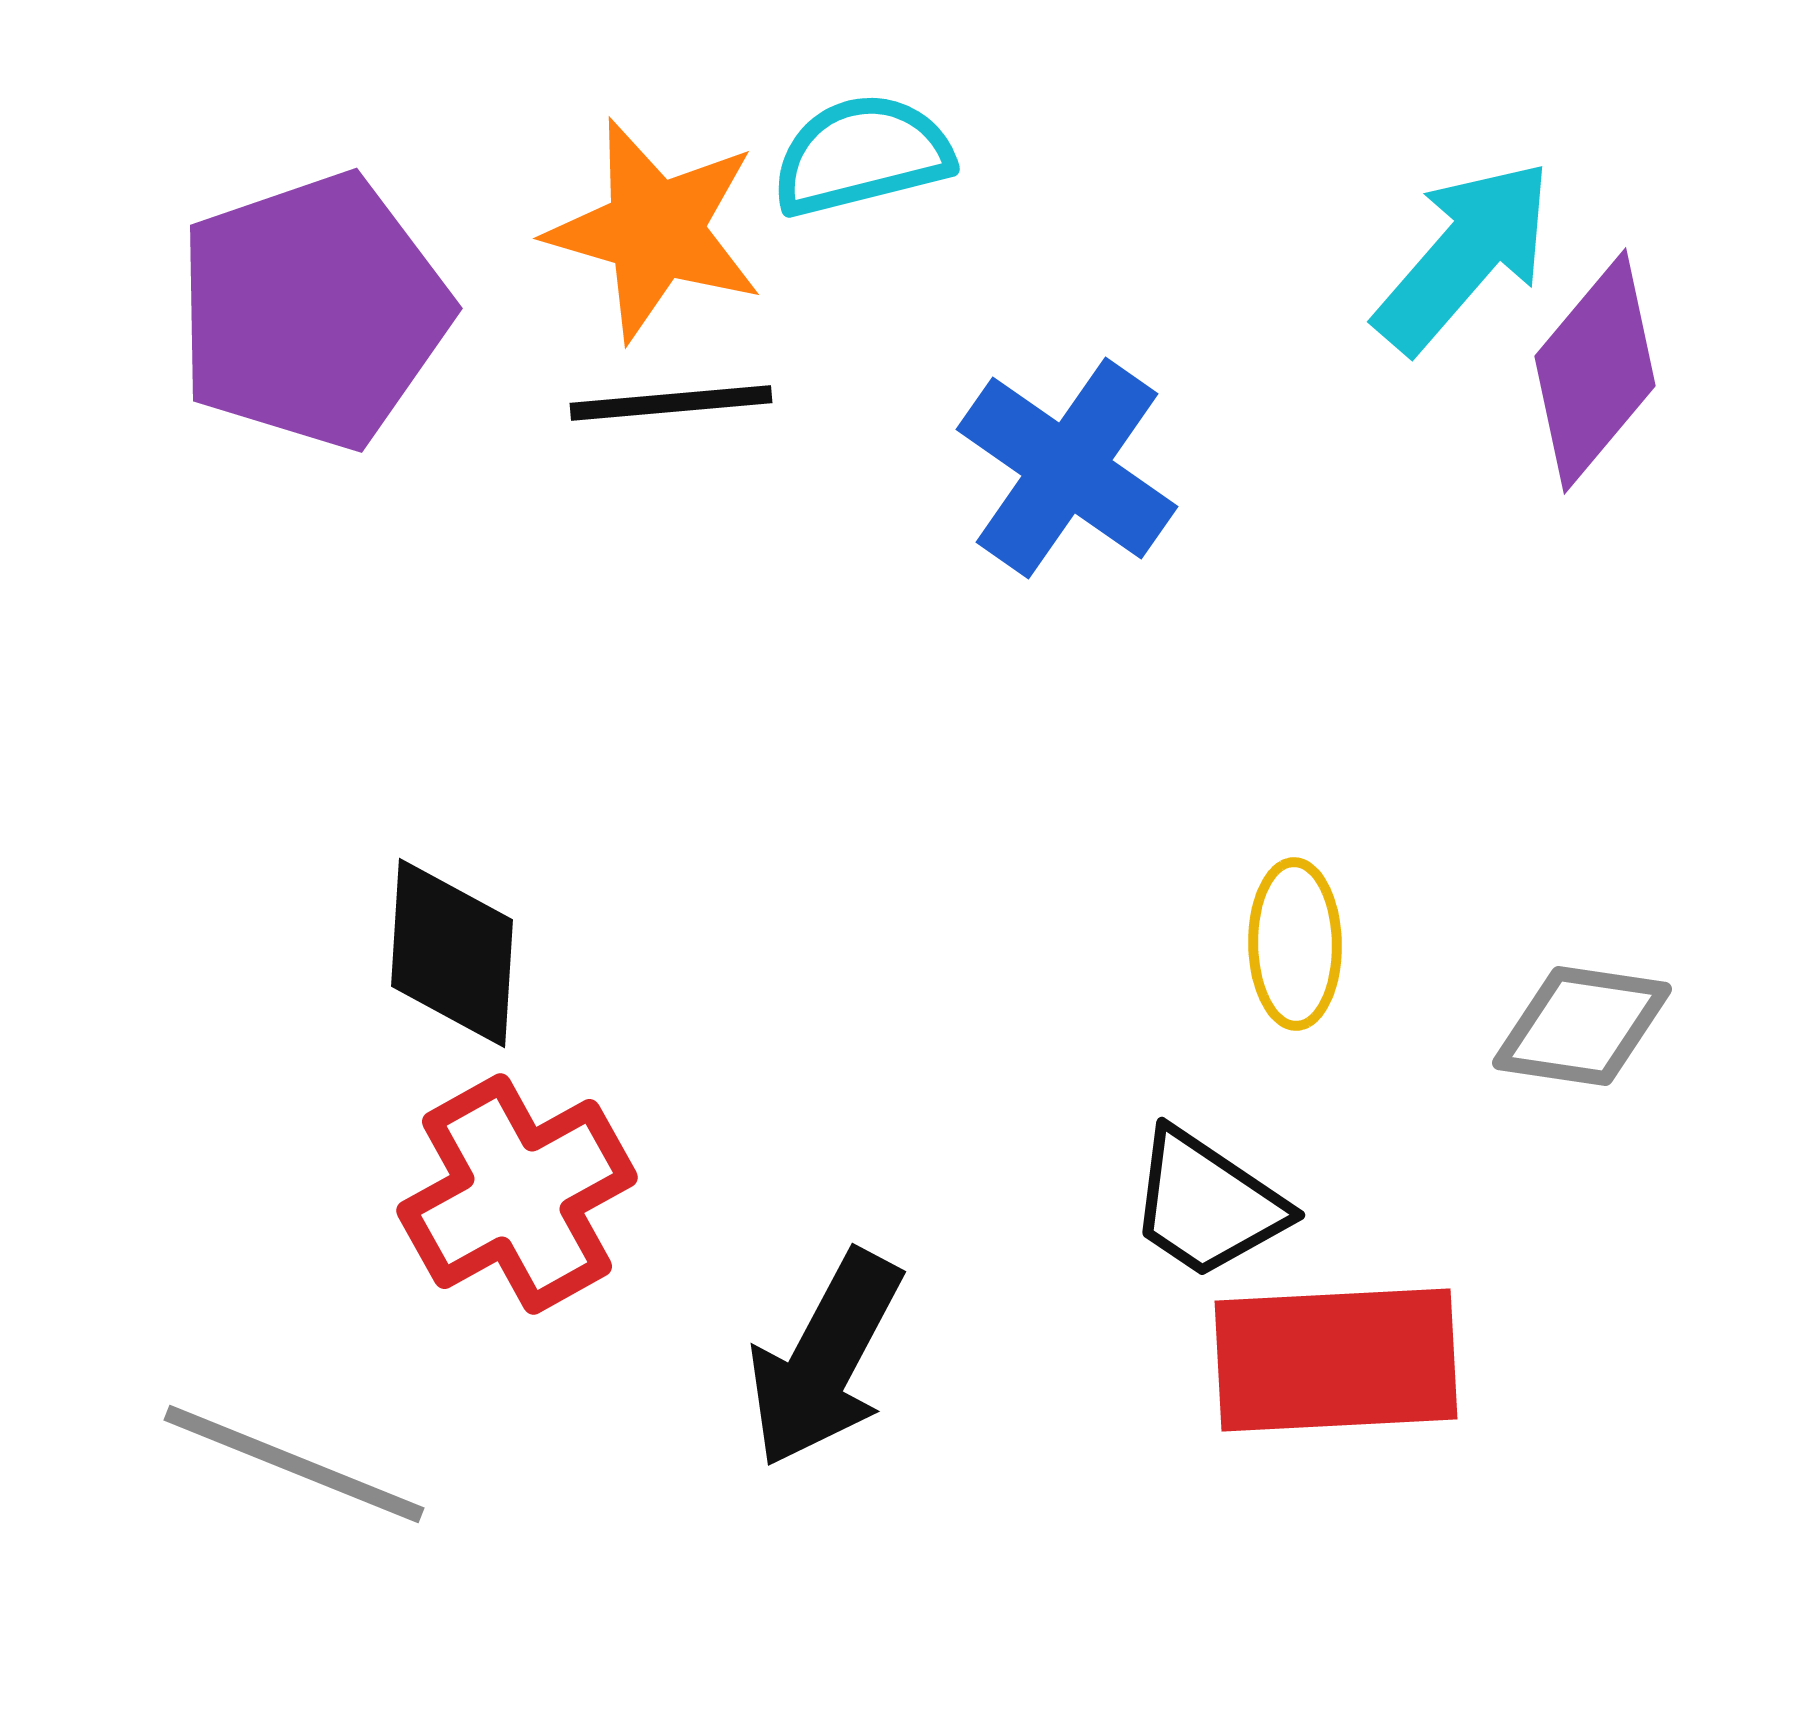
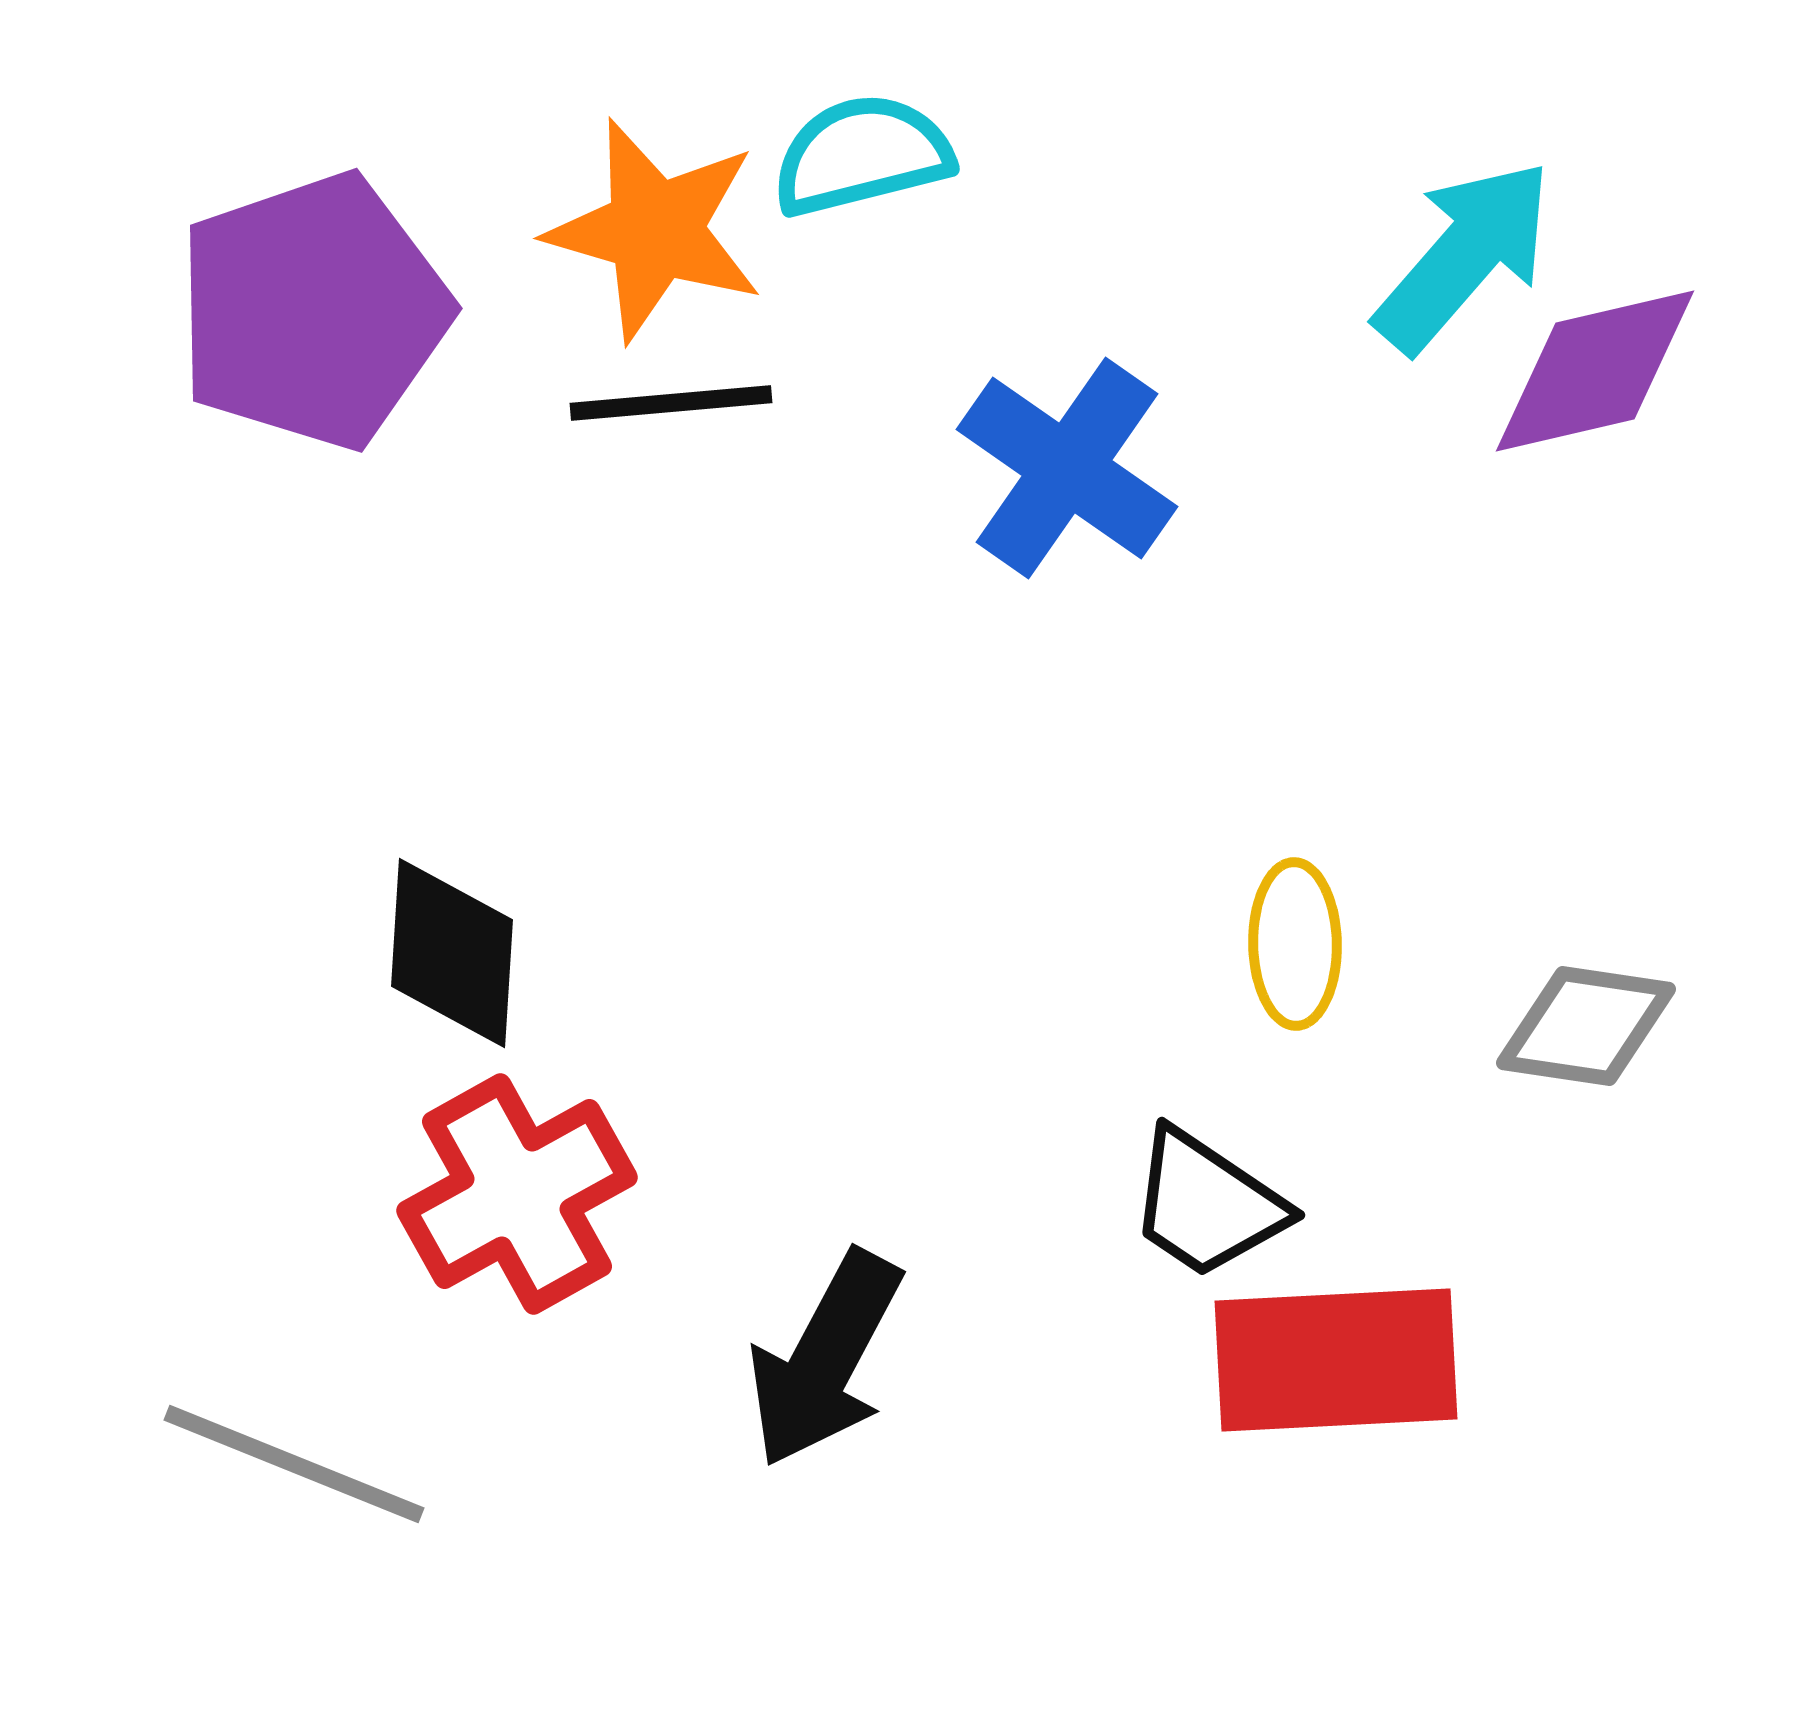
purple diamond: rotated 37 degrees clockwise
gray diamond: moved 4 px right
